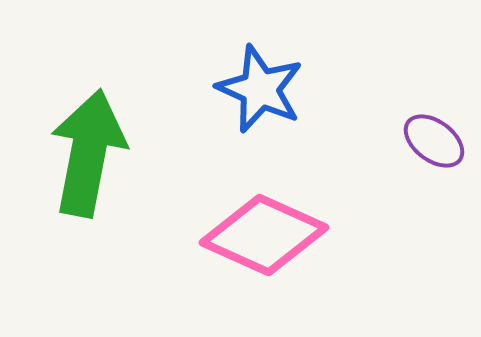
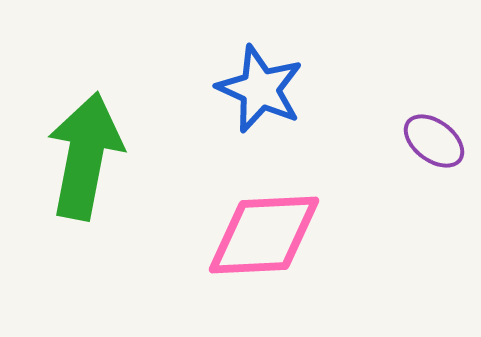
green arrow: moved 3 px left, 3 px down
pink diamond: rotated 27 degrees counterclockwise
